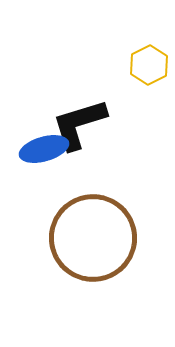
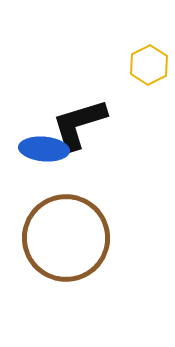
blue ellipse: rotated 21 degrees clockwise
brown circle: moved 27 px left
